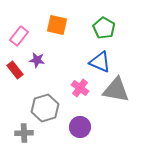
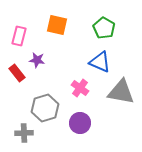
pink rectangle: rotated 24 degrees counterclockwise
red rectangle: moved 2 px right, 3 px down
gray triangle: moved 5 px right, 2 px down
purple circle: moved 4 px up
